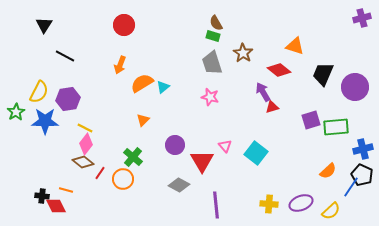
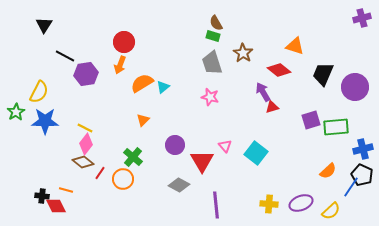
red circle at (124, 25): moved 17 px down
purple hexagon at (68, 99): moved 18 px right, 25 px up
